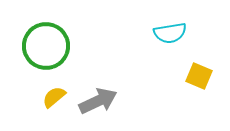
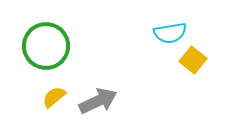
yellow square: moved 6 px left, 16 px up; rotated 16 degrees clockwise
